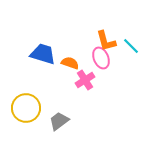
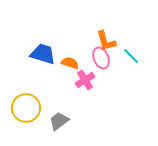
cyan line: moved 10 px down
